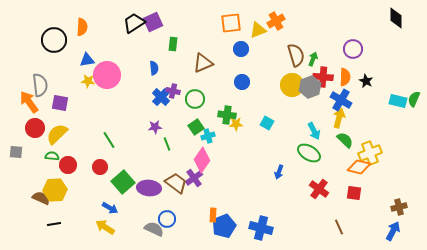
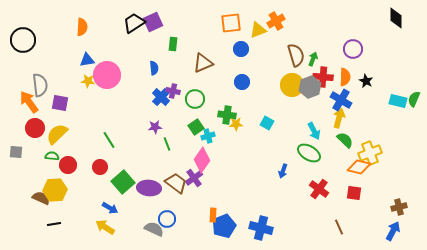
black circle at (54, 40): moved 31 px left
blue arrow at (279, 172): moved 4 px right, 1 px up
